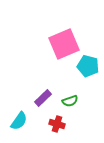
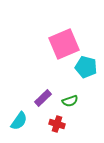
cyan pentagon: moved 2 px left, 1 px down
